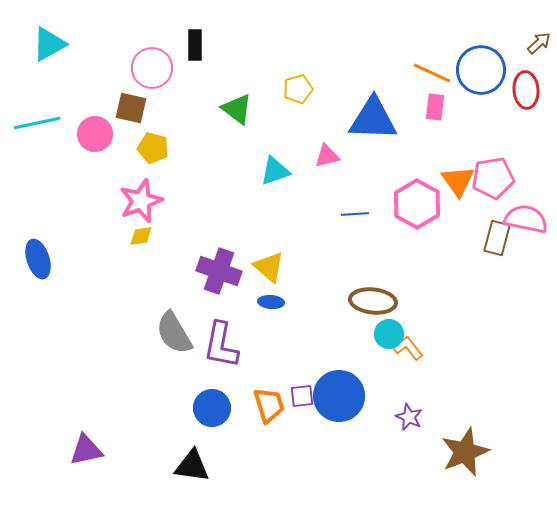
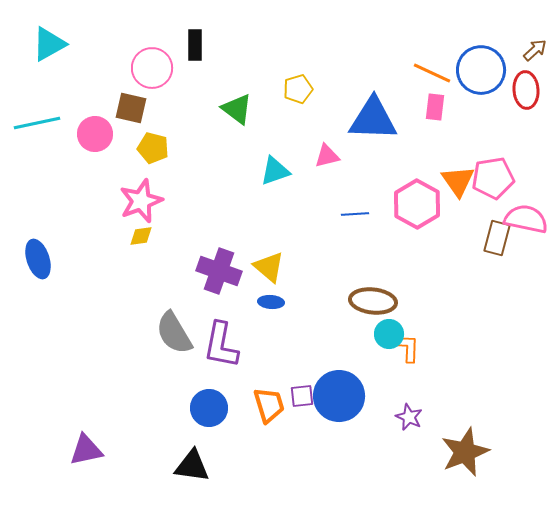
brown arrow at (539, 43): moved 4 px left, 7 px down
orange L-shape at (408, 348): rotated 40 degrees clockwise
blue circle at (212, 408): moved 3 px left
